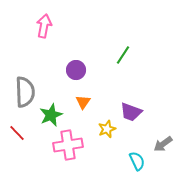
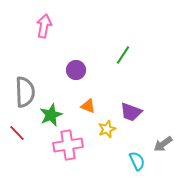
orange triangle: moved 5 px right, 4 px down; rotated 42 degrees counterclockwise
